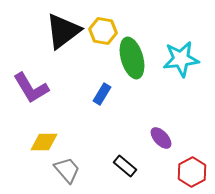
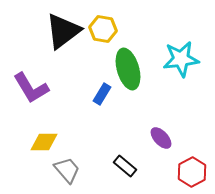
yellow hexagon: moved 2 px up
green ellipse: moved 4 px left, 11 px down
